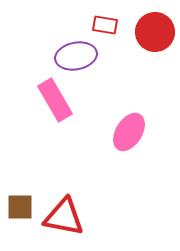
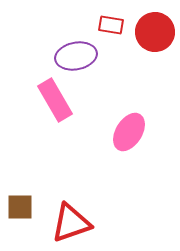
red rectangle: moved 6 px right
red triangle: moved 7 px right, 6 px down; rotated 30 degrees counterclockwise
